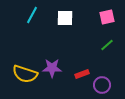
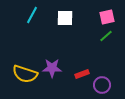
green line: moved 1 px left, 9 px up
